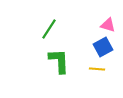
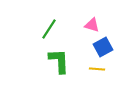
pink triangle: moved 16 px left
